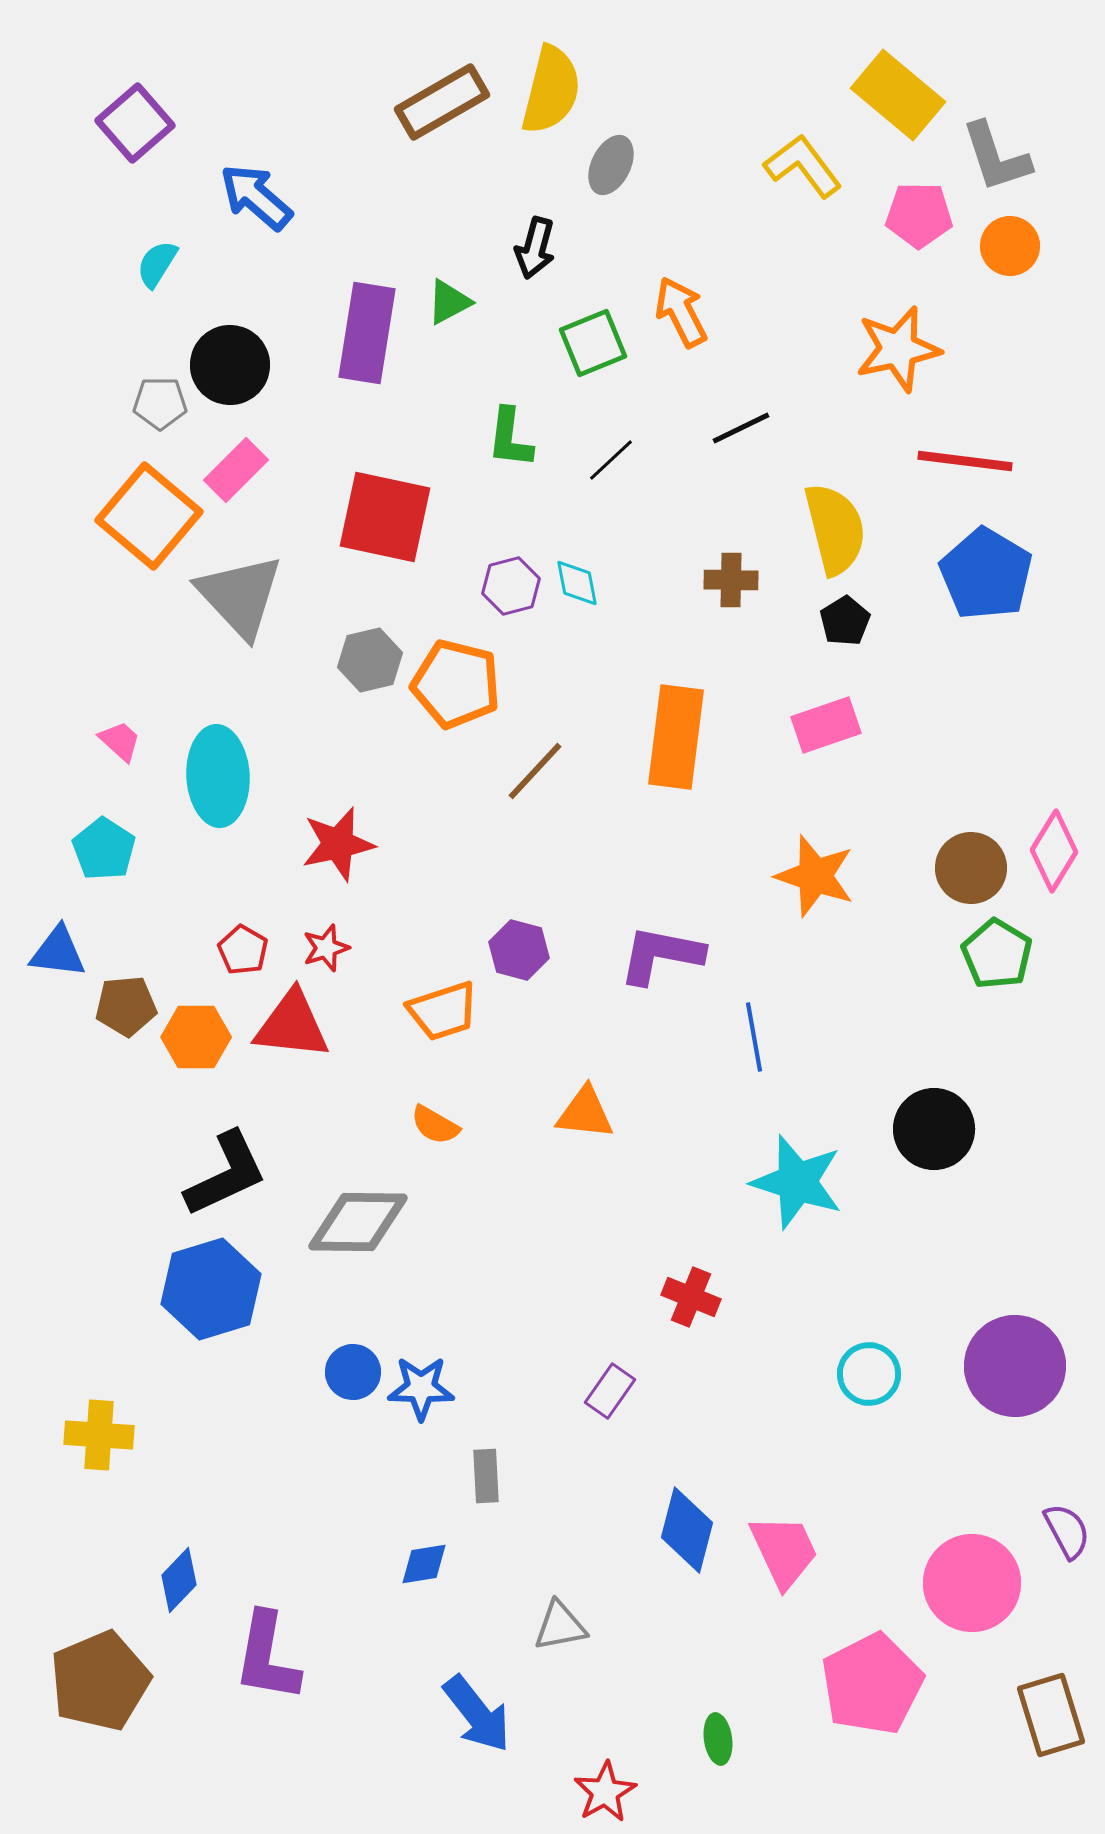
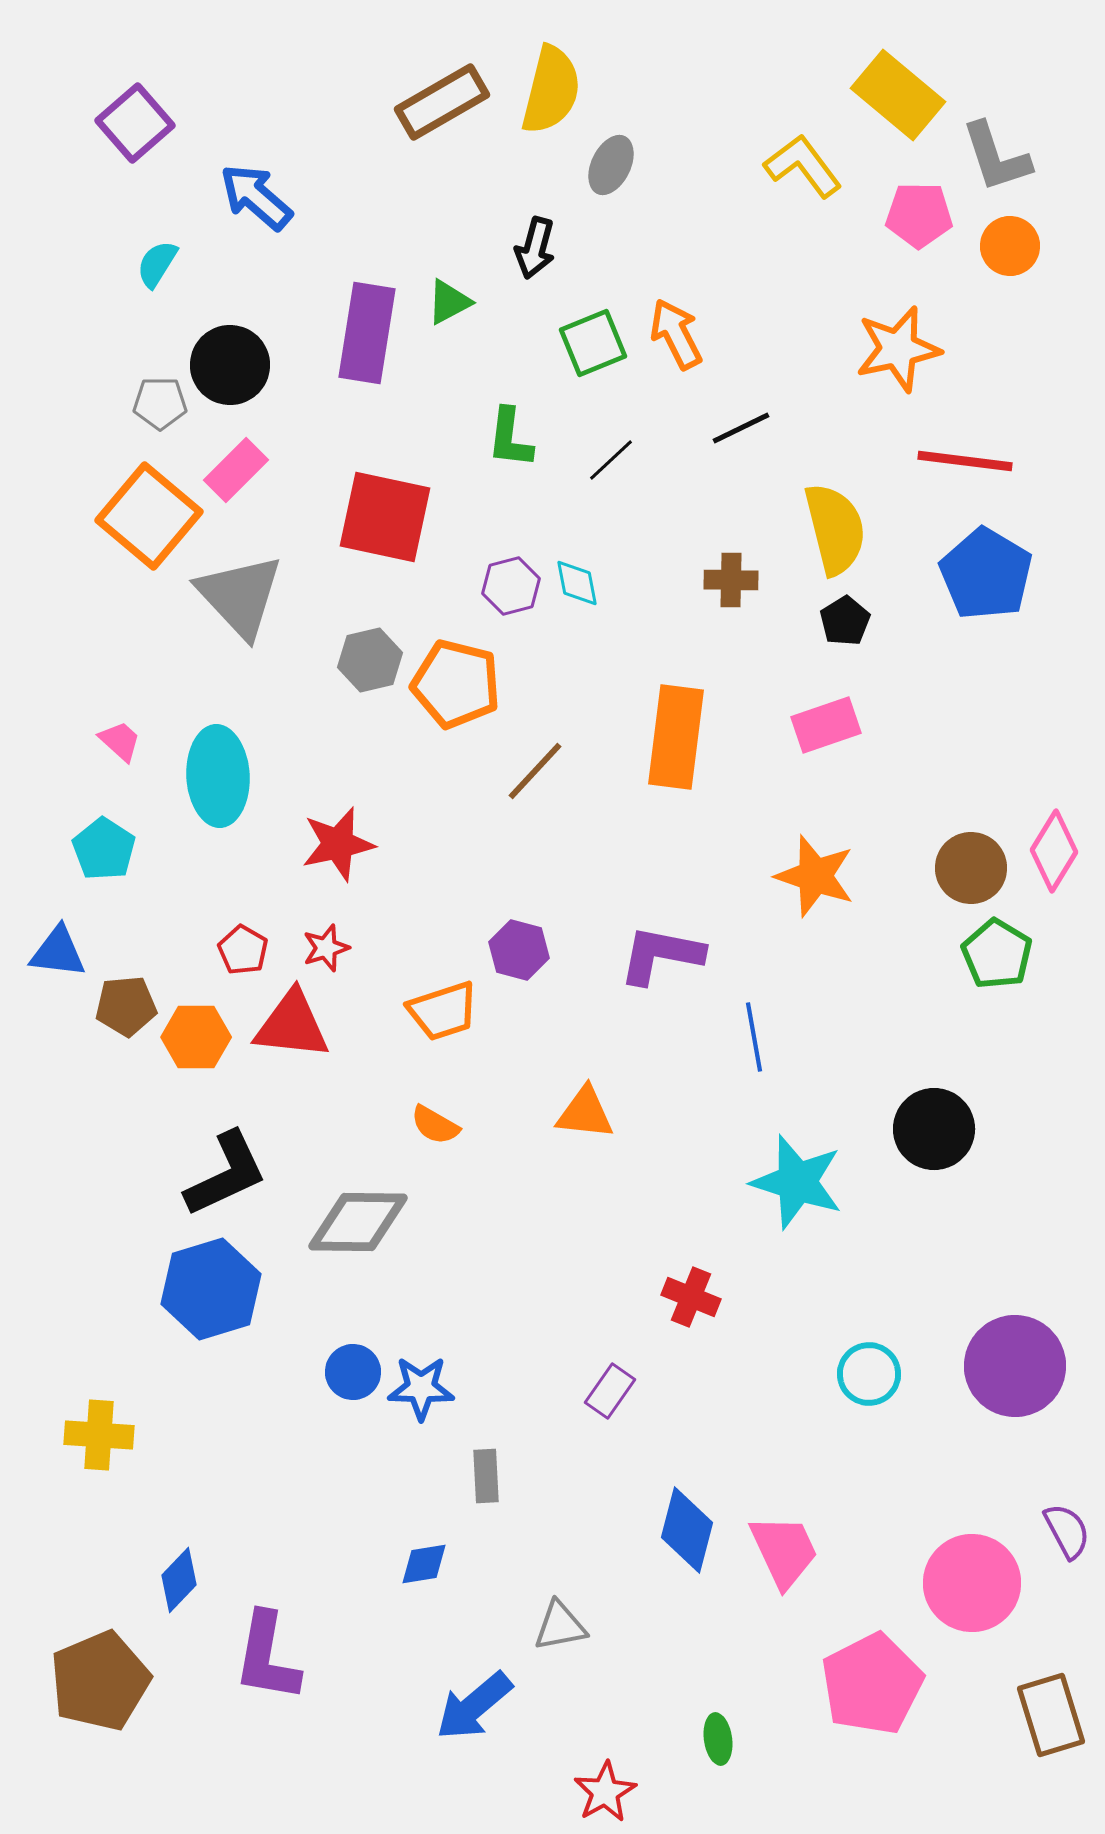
orange arrow at (681, 312): moved 5 px left, 22 px down
blue arrow at (477, 1714): moved 3 px left, 8 px up; rotated 88 degrees clockwise
